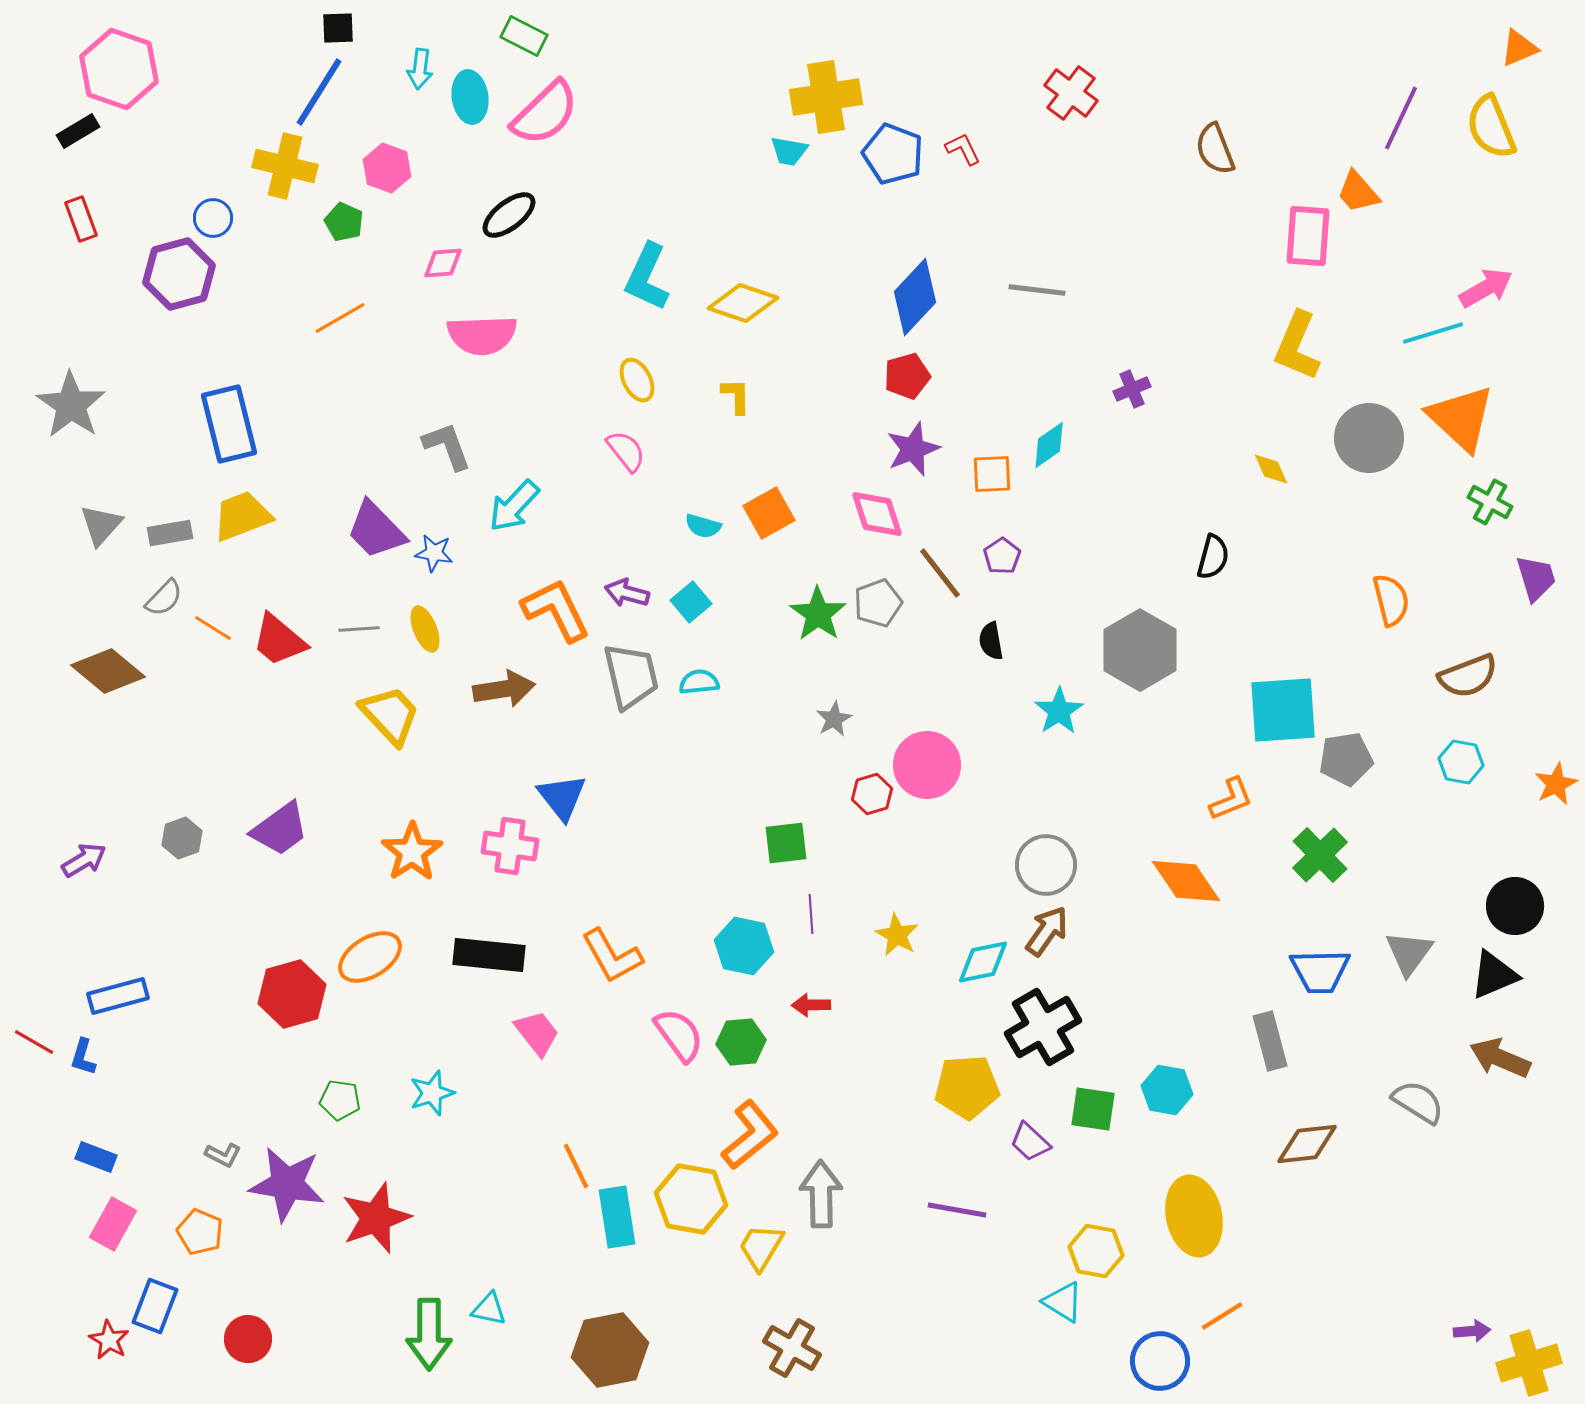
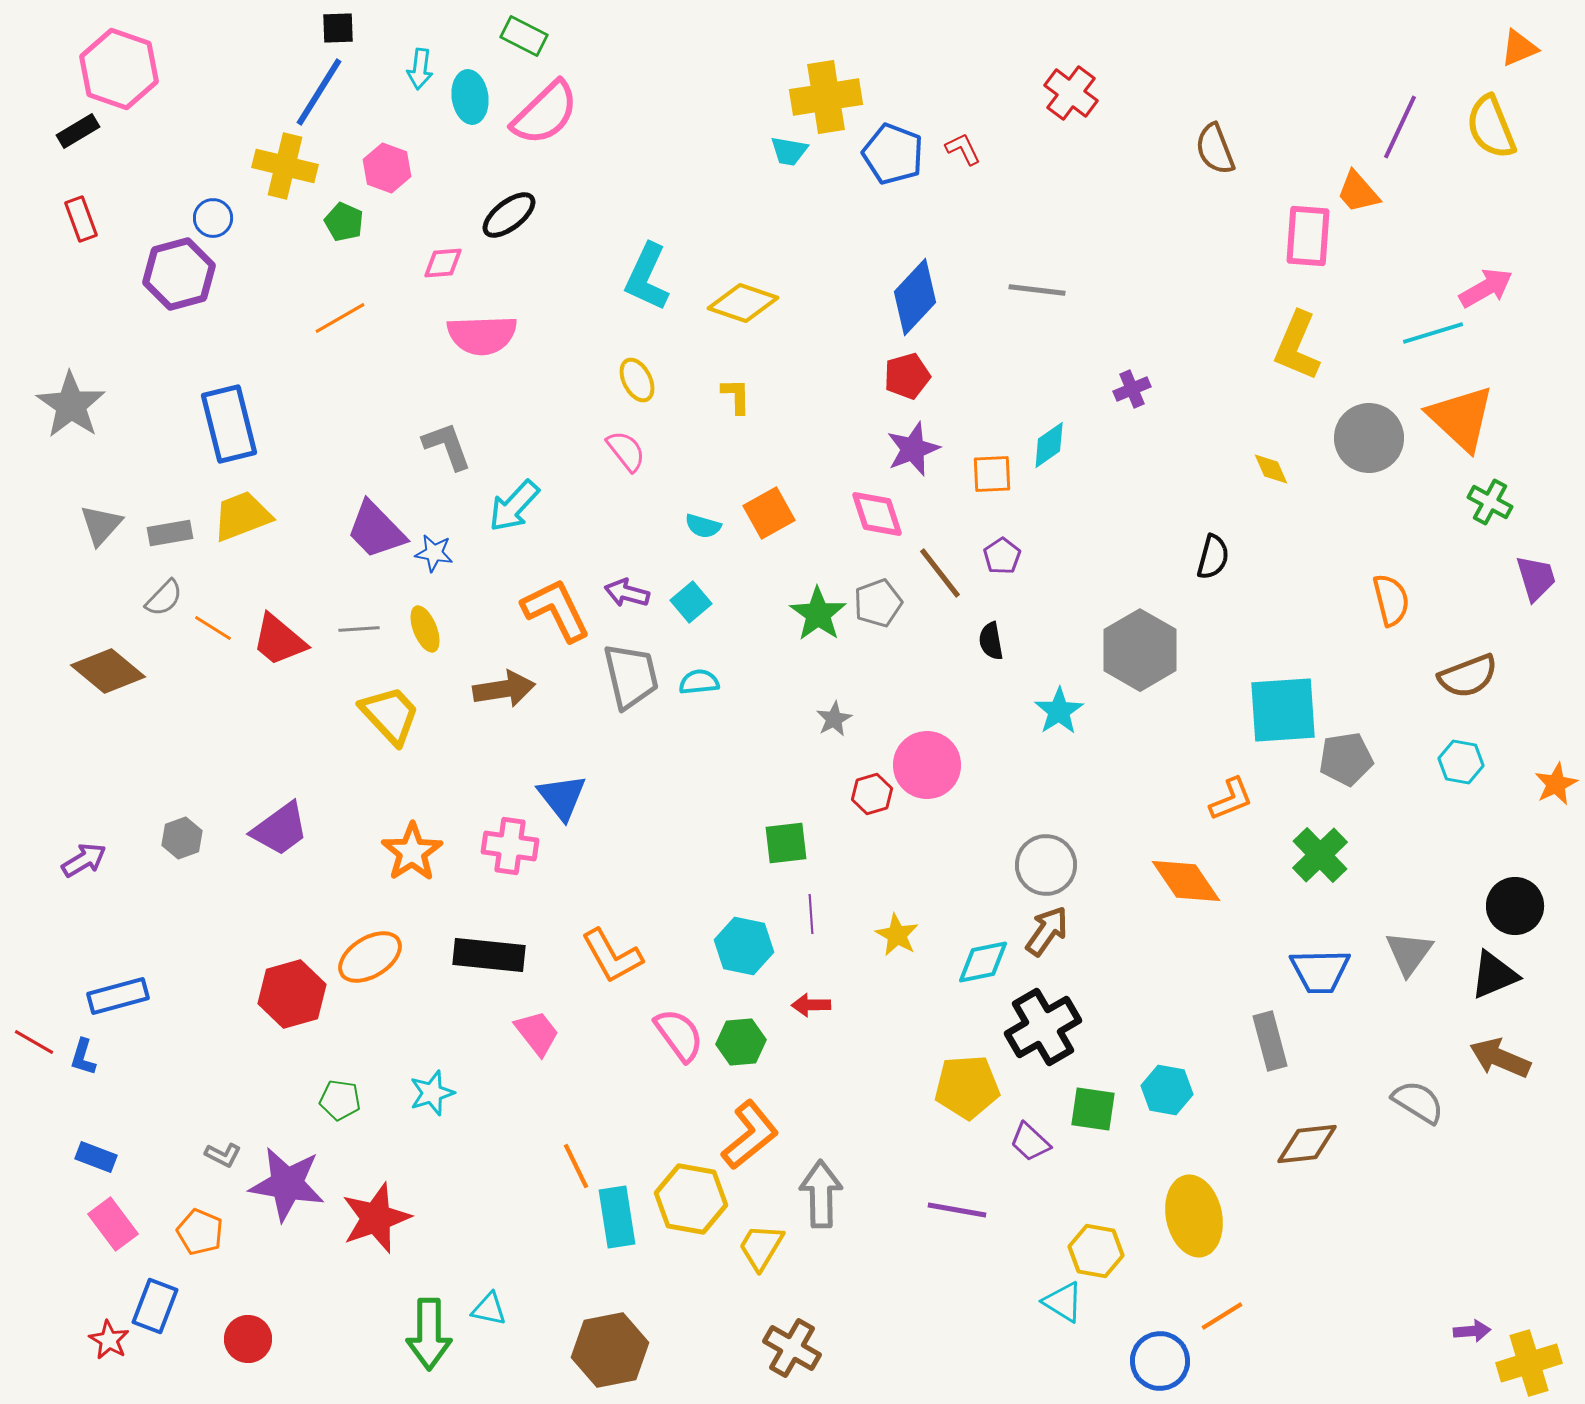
purple line at (1401, 118): moved 1 px left, 9 px down
pink rectangle at (113, 1224): rotated 66 degrees counterclockwise
